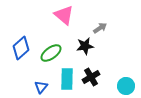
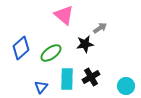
black star: moved 2 px up
